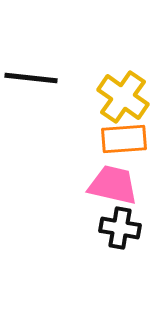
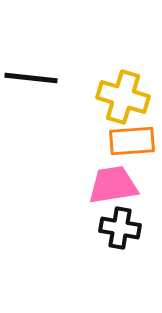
yellow cross: rotated 18 degrees counterclockwise
orange rectangle: moved 8 px right, 2 px down
pink trapezoid: rotated 22 degrees counterclockwise
